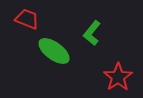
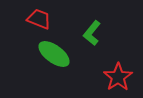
red trapezoid: moved 12 px right
green ellipse: moved 3 px down
